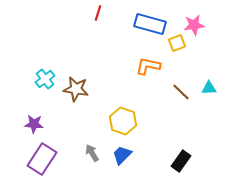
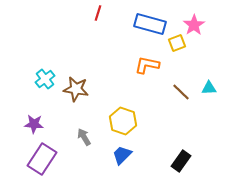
pink star: rotated 25 degrees counterclockwise
orange L-shape: moved 1 px left, 1 px up
gray arrow: moved 8 px left, 16 px up
